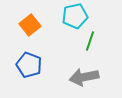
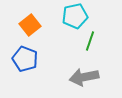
blue pentagon: moved 4 px left, 6 px up
